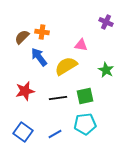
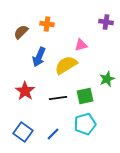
purple cross: rotated 16 degrees counterclockwise
orange cross: moved 5 px right, 8 px up
brown semicircle: moved 1 px left, 5 px up
pink triangle: rotated 24 degrees counterclockwise
blue arrow: rotated 120 degrees counterclockwise
yellow semicircle: moved 1 px up
green star: moved 1 px right, 9 px down; rotated 21 degrees clockwise
red star: rotated 24 degrees counterclockwise
cyan pentagon: rotated 10 degrees counterclockwise
blue line: moved 2 px left; rotated 16 degrees counterclockwise
